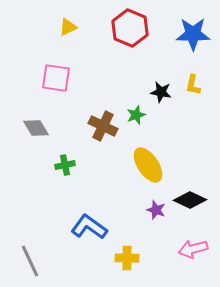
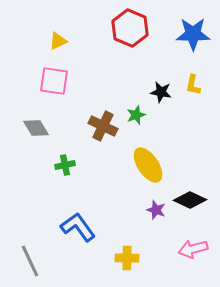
yellow triangle: moved 10 px left, 14 px down
pink square: moved 2 px left, 3 px down
blue L-shape: moved 11 px left; rotated 18 degrees clockwise
